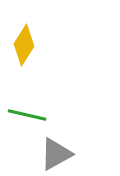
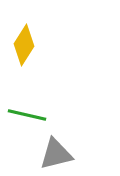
gray triangle: rotated 15 degrees clockwise
